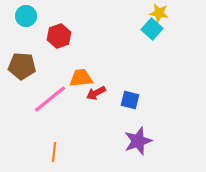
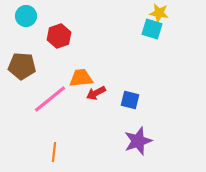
cyan square: rotated 25 degrees counterclockwise
